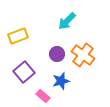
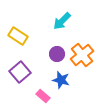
cyan arrow: moved 5 px left
yellow rectangle: rotated 54 degrees clockwise
orange cross: moved 1 px left; rotated 15 degrees clockwise
purple square: moved 4 px left
blue star: moved 1 px up; rotated 30 degrees clockwise
